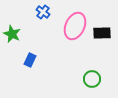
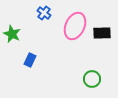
blue cross: moved 1 px right, 1 px down
